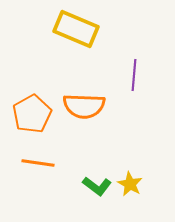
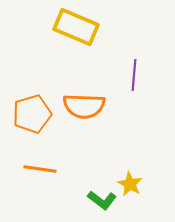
yellow rectangle: moved 2 px up
orange pentagon: rotated 12 degrees clockwise
orange line: moved 2 px right, 6 px down
green L-shape: moved 5 px right, 14 px down
